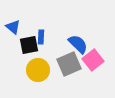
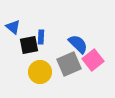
yellow circle: moved 2 px right, 2 px down
